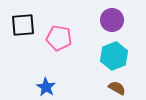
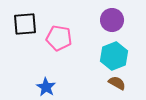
black square: moved 2 px right, 1 px up
brown semicircle: moved 5 px up
